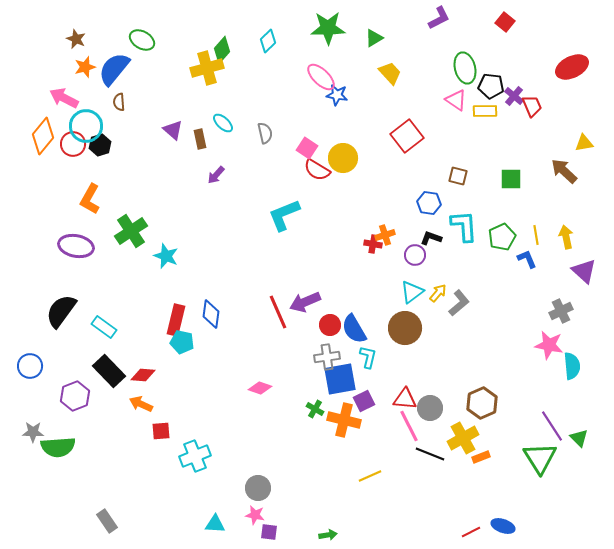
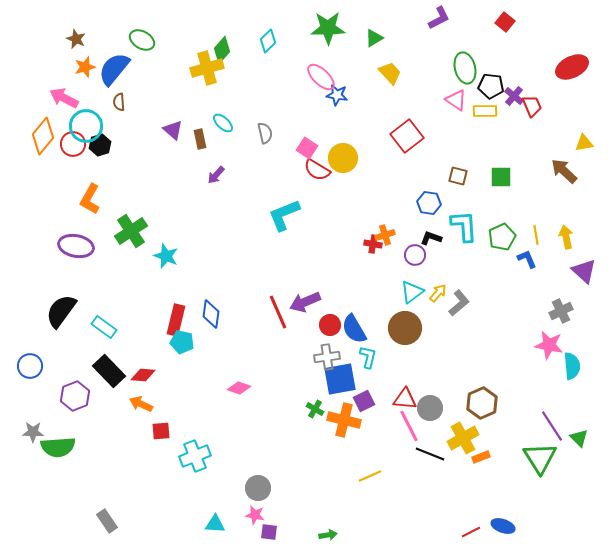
green square at (511, 179): moved 10 px left, 2 px up
pink diamond at (260, 388): moved 21 px left
